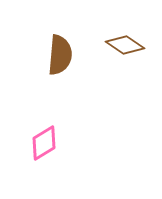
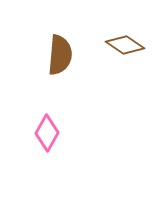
pink diamond: moved 3 px right, 10 px up; rotated 30 degrees counterclockwise
